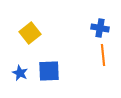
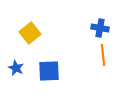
blue star: moved 4 px left, 5 px up
